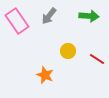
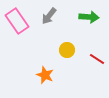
green arrow: moved 1 px down
yellow circle: moved 1 px left, 1 px up
